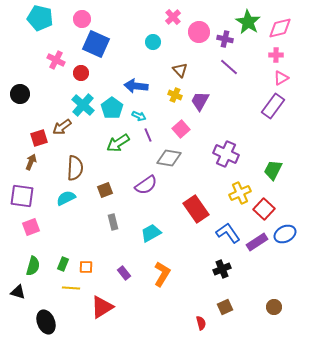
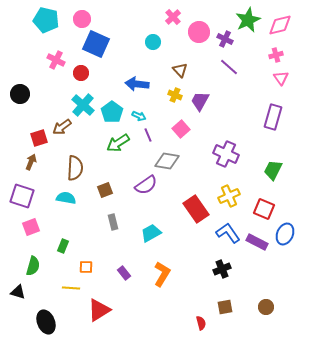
cyan pentagon at (40, 18): moved 6 px right, 2 px down
green star at (248, 22): moved 2 px up; rotated 15 degrees clockwise
pink diamond at (280, 28): moved 3 px up
purple cross at (225, 39): rotated 14 degrees clockwise
pink cross at (276, 55): rotated 16 degrees counterclockwise
pink triangle at (281, 78): rotated 35 degrees counterclockwise
blue arrow at (136, 86): moved 1 px right, 2 px up
purple rectangle at (273, 106): moved 11 px down; rotated 20 degrees counterclockwise
cyan pentagon at (112, 108): moved 4 px down
gray diamond at (169, 158): moved 2 px left, 3 px down
yellow cross at (240, 193): moved 11 px left, 3 px down
purple square at (22, 196): rotated 10 degrees clockwise
cyan semicircle at (66, 198): rotated 36 degrees clockwise
red square at (264, 209): rotated 20 degrees counterclockwise
blue ellipse at (285, 234): rotated 40 degrees counterclockwise
purple rectangle at (257, 242): rotated 60 degrees clockwise
green rectangle at (63, 264): moved 18 px up
red triangle at (102, 307): moved 3 px left, 3 px down
brown square at (225, 307): rotated 14 degrees clockwise
brown circle at (274, 307): moved 8 px left
